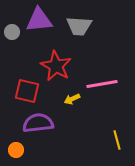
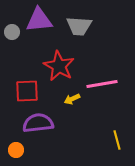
red star: moved 3 px right
red square: rotated 15 degrees counterclockwise
